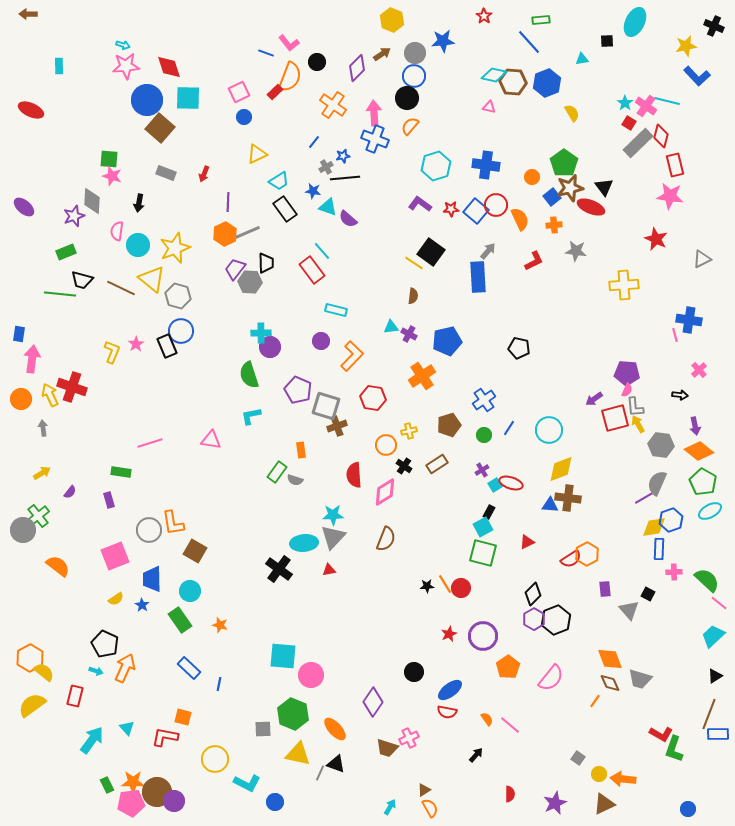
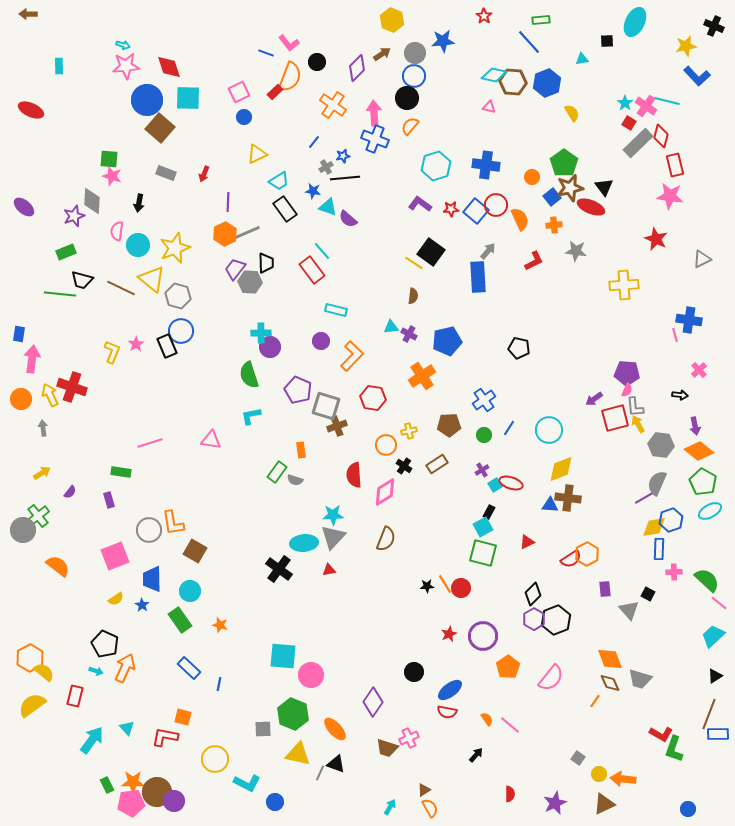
brown pentagon at (449, 425): rotated 15 degrees clockwise
